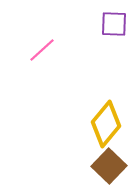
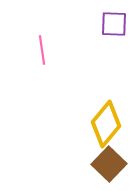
pink line: rotated 56 degrees counterclockwise
brown square: moved 2 px up
